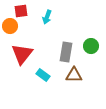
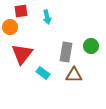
cyan arrow: rotated 32 degrees counterclockwise
orange circle: moved 1 px down
cyan rectangle: moved 2 px up
